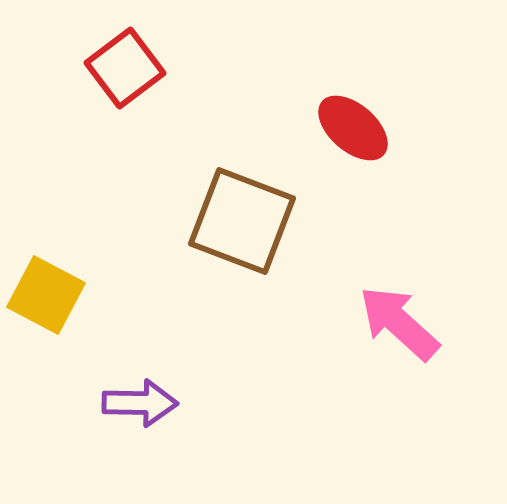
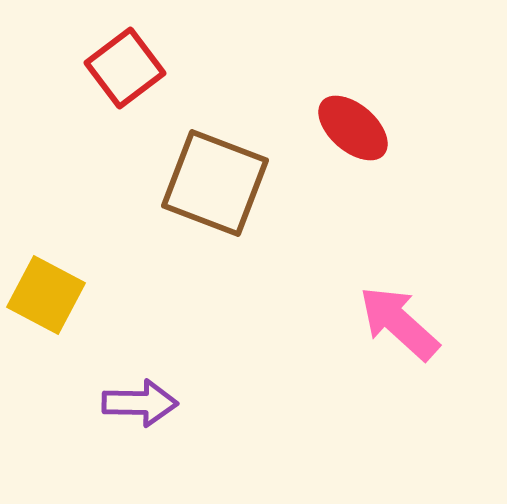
brown square: moved 27 px left, 38 px up
